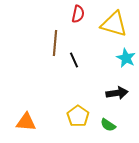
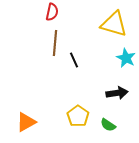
red semicircle: moved 26 px left, 2 px up
orange triangle: rotated 35 degrees counterclockwise
